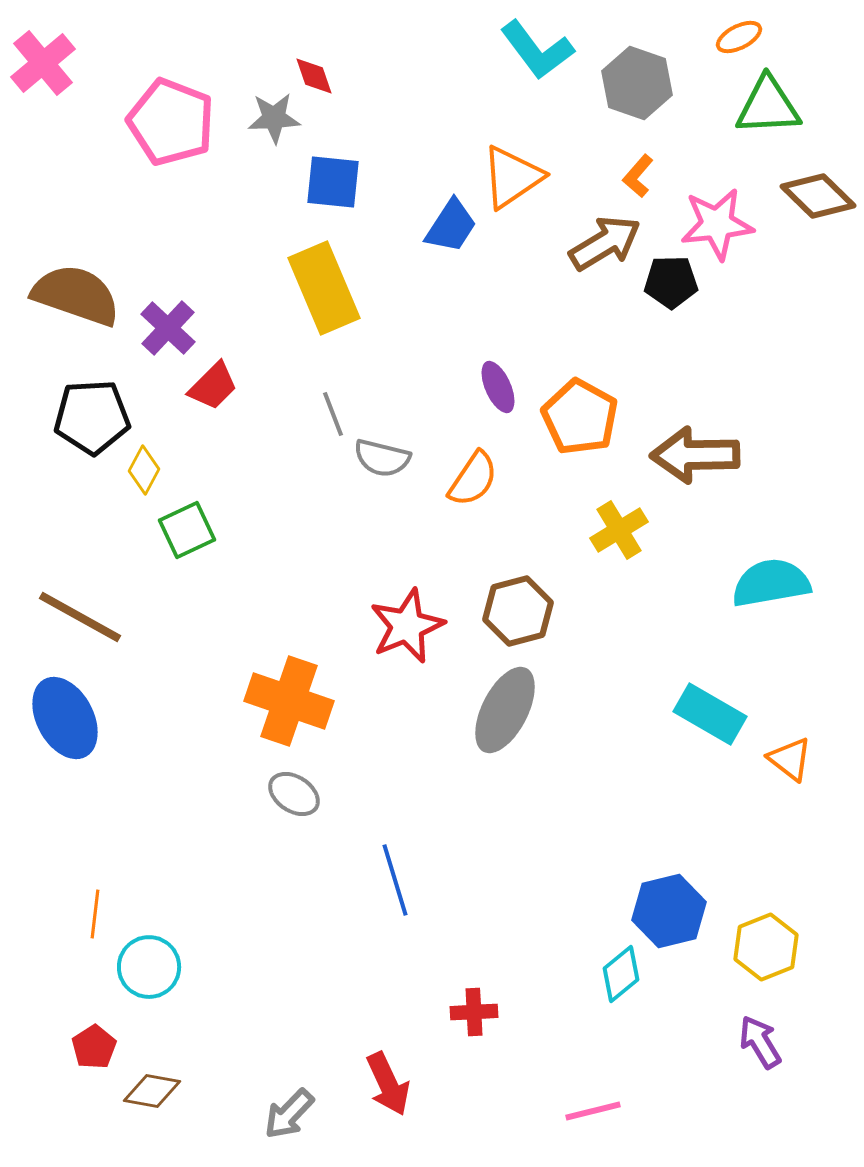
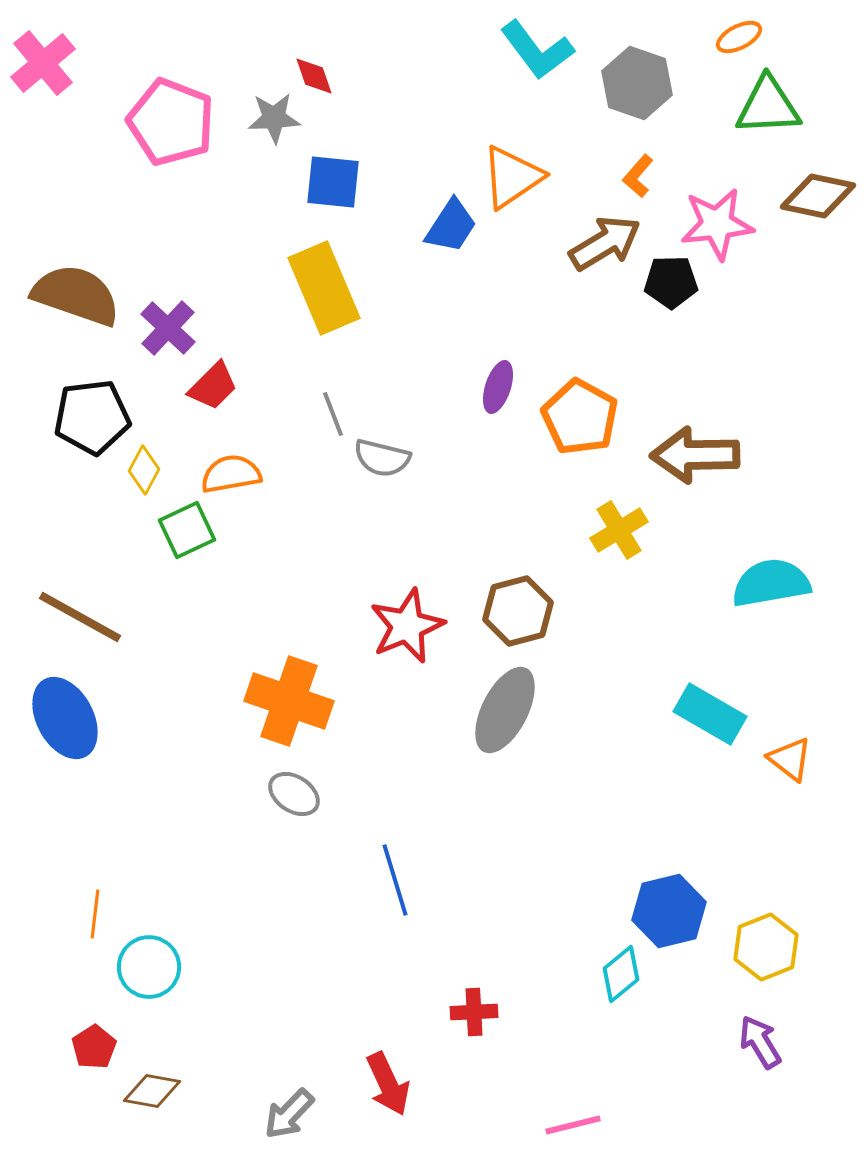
brown diamond at (818, 196): rotated 32 degrees counterclockwise
purple ellipse at (498, 387): rotated 42 degrees clockwise
black pentagon at (92, 417): rotated 4 degrees counterclockwise
orange semicircle at (473, 479): moved 242 px left, 5 px up; rotated 134 degrees counterclockwise
pink line at (593, 1111): moved 20 px left, 14 px down
